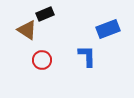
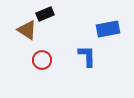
blue rectangle: rotated 10 degrees clockwise
